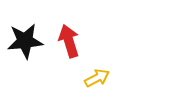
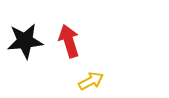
yellow arrow: moved 6 px left, 3 px down
